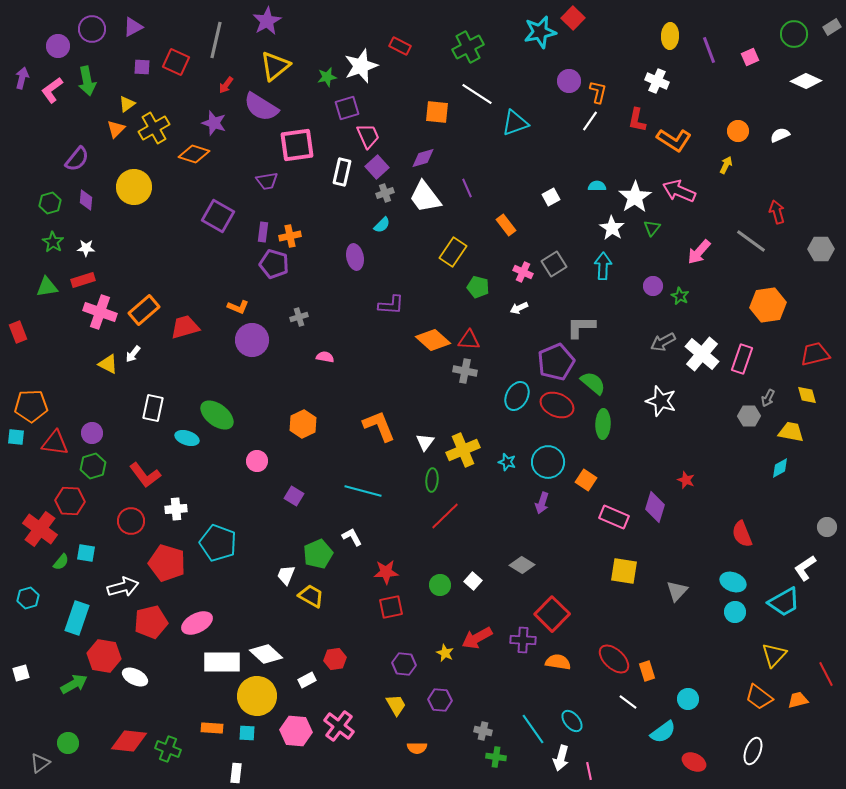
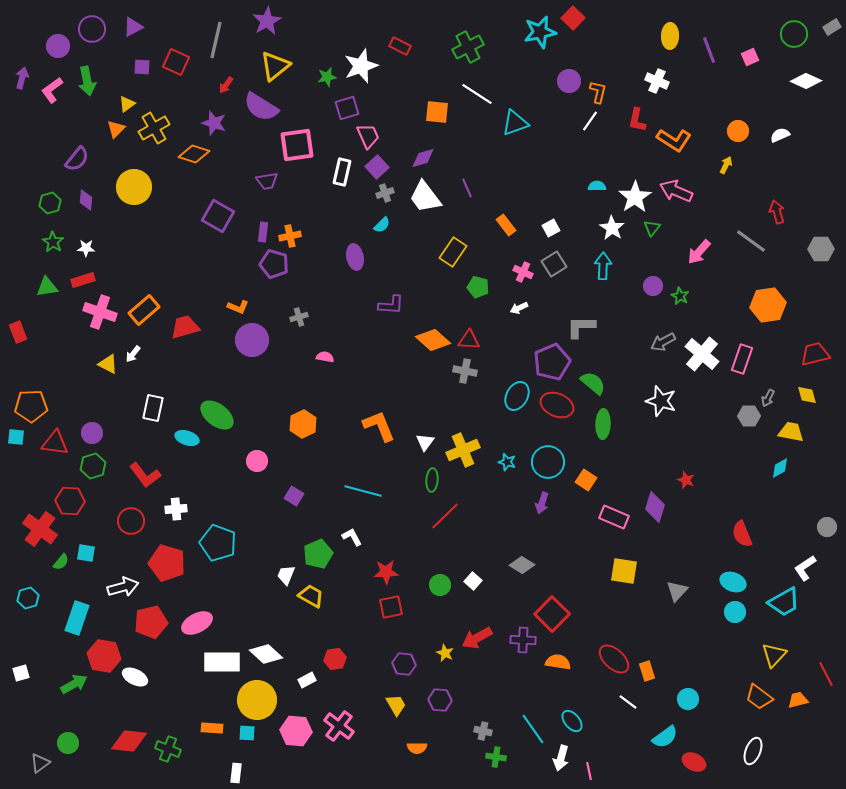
pink arrow at (679, 191): moved 3 px left
white square at (551, 197): moved 31 px down
purple pentagon at (556, 362): moved 4 px left
yellow circle at (257, 696): moved 4 px down
cyan semicircle at (663, 732): moved 2 px right, 5 px down
